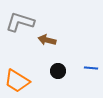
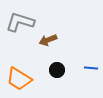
brown arrow: moved 1 px right; rotated 36 degrees counterclockwise
black circle: moved 1 px left, 1 px up
orange trapezoid: moved 2 px right, 2 px up
